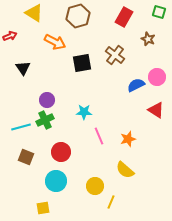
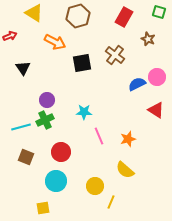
blue semicircle: moved 1 px right, 1 px up
